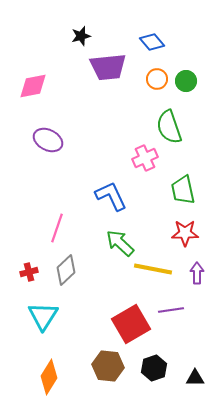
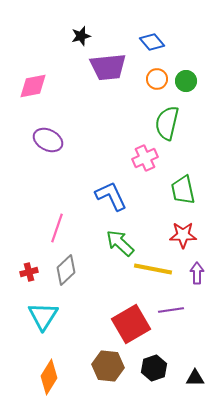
green semicircle: moved 2 px left, 4 px up; rotated 32 degrees clockwise
red star: moved 2 px left, 2 px down
